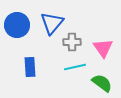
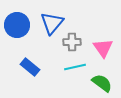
blue rectangle: rotated 48 degrees counterclockwise
